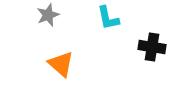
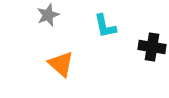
cyan L-shape: moved 3 px left, 8 px down
